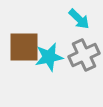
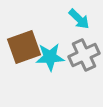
brown square: rotated 20 degrees counterclockwise
cyan star: moved 1 px right; rotated 8 degrees clockwise
